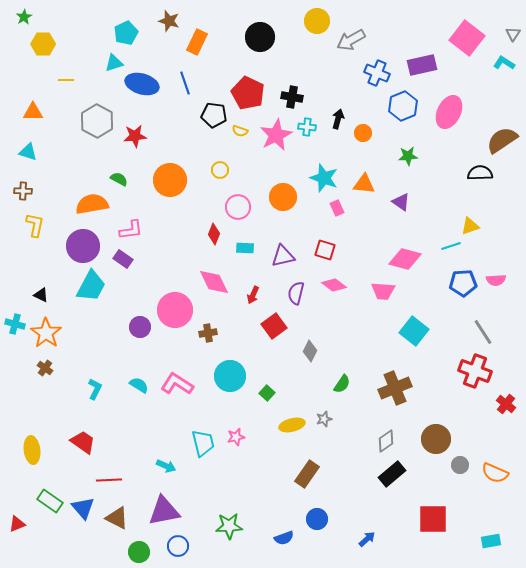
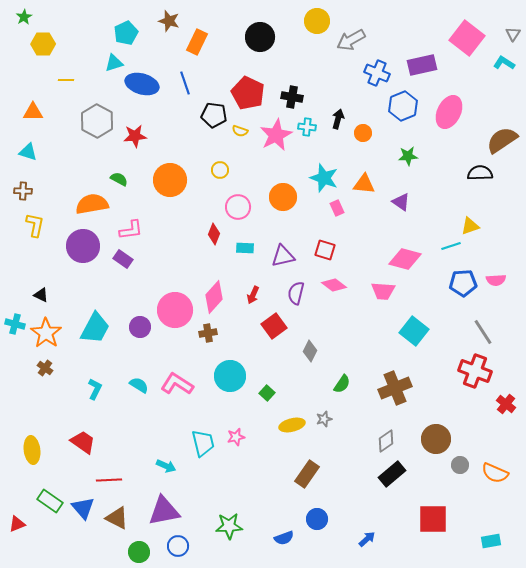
pink diamond at (214, 282): moved 15 px down; rotated 68 degrees clockwise
cyan trapezoid at (91, 286): moved 4 px right, 42 px down
